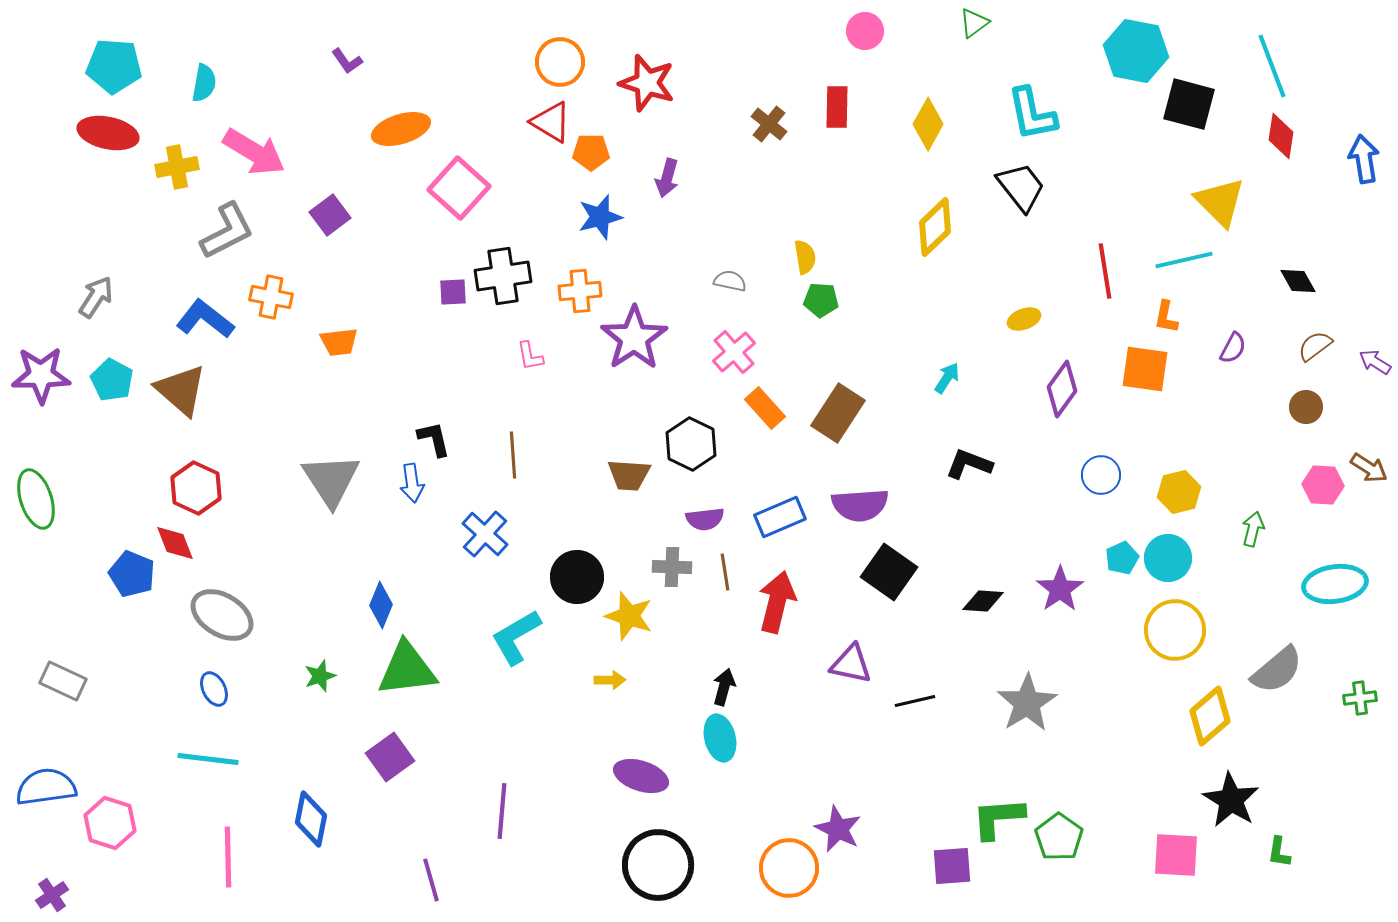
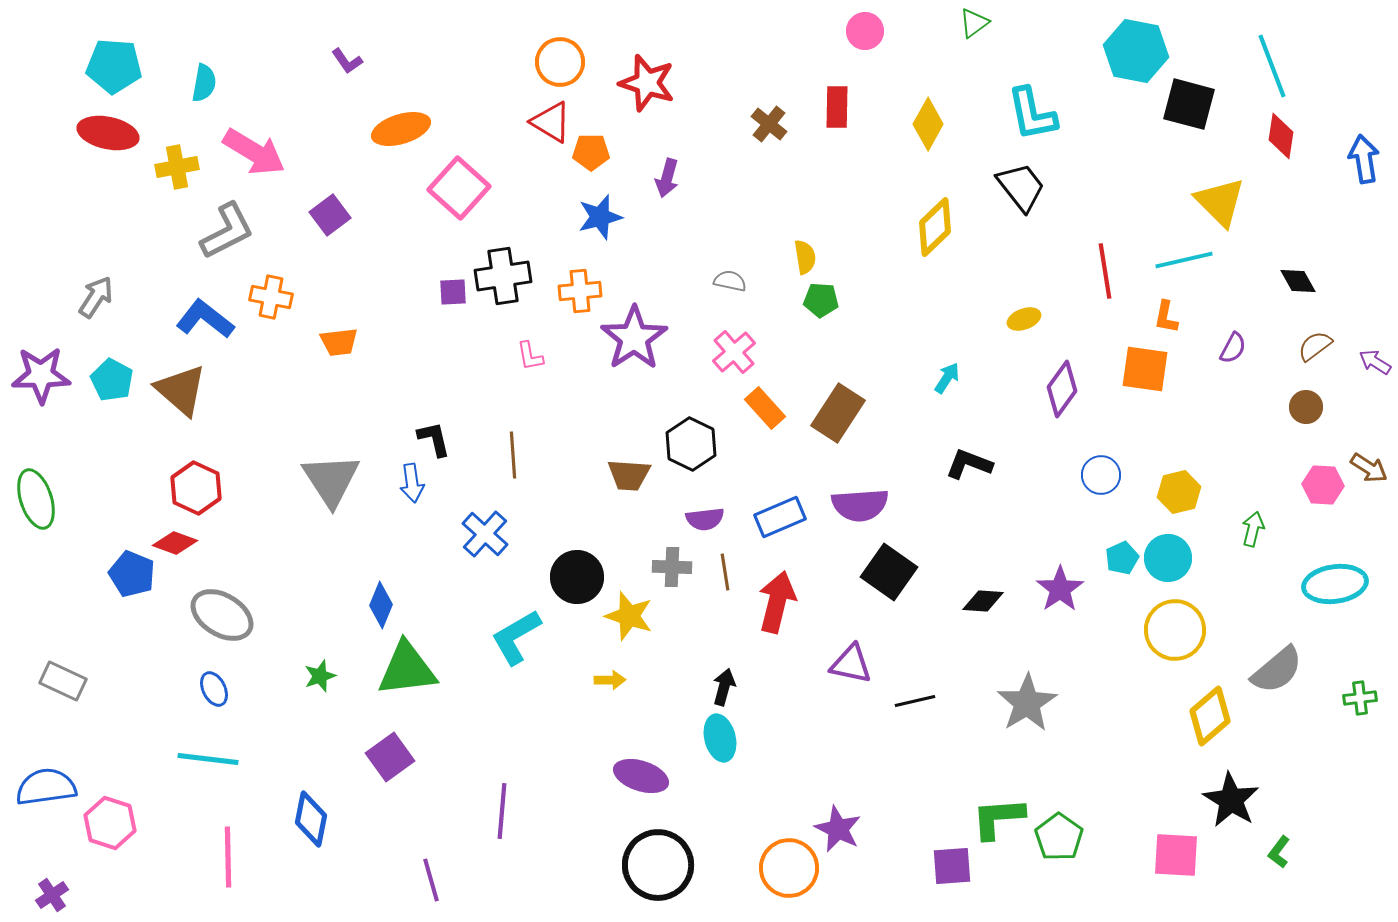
red diamond at (175, 543): rotated 48 degrees counterclockwise
green L-shape at (1279, 852): rotated 28 degrees clockwise
